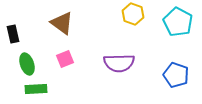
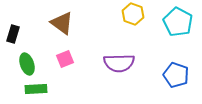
black rectangle: rotated 30 degrees clockwise
